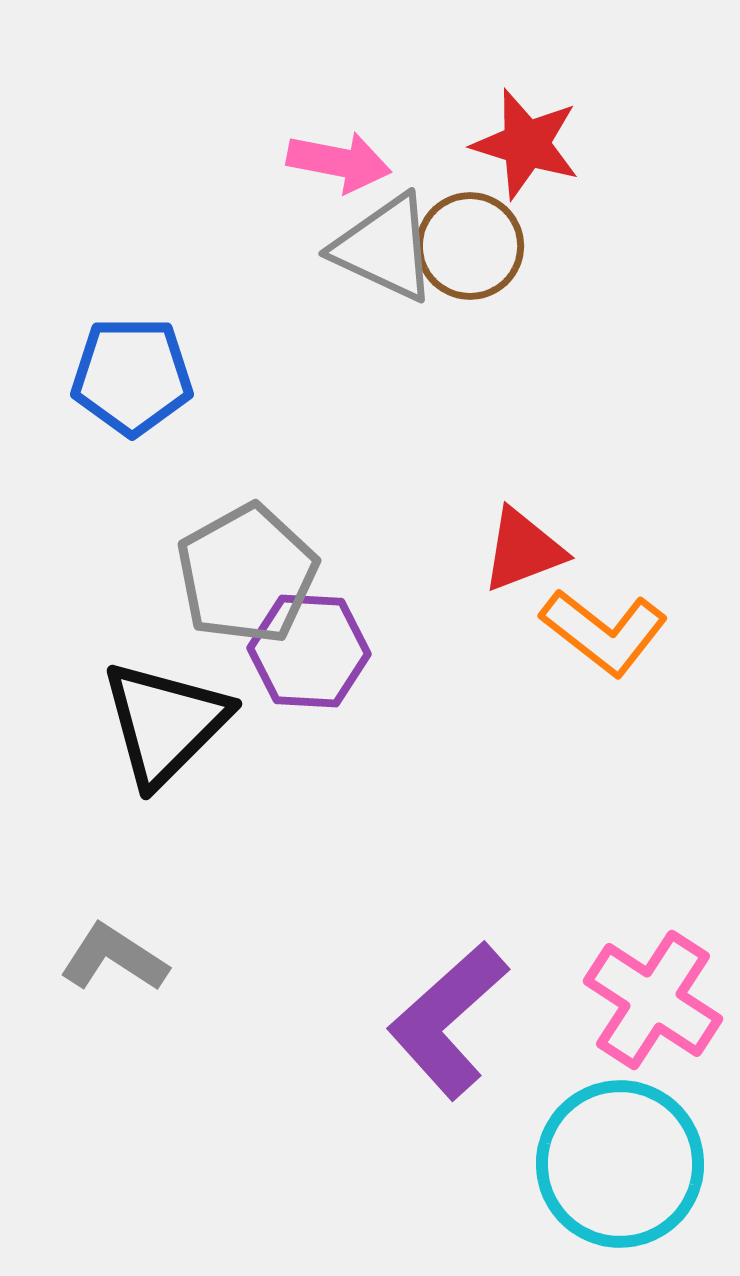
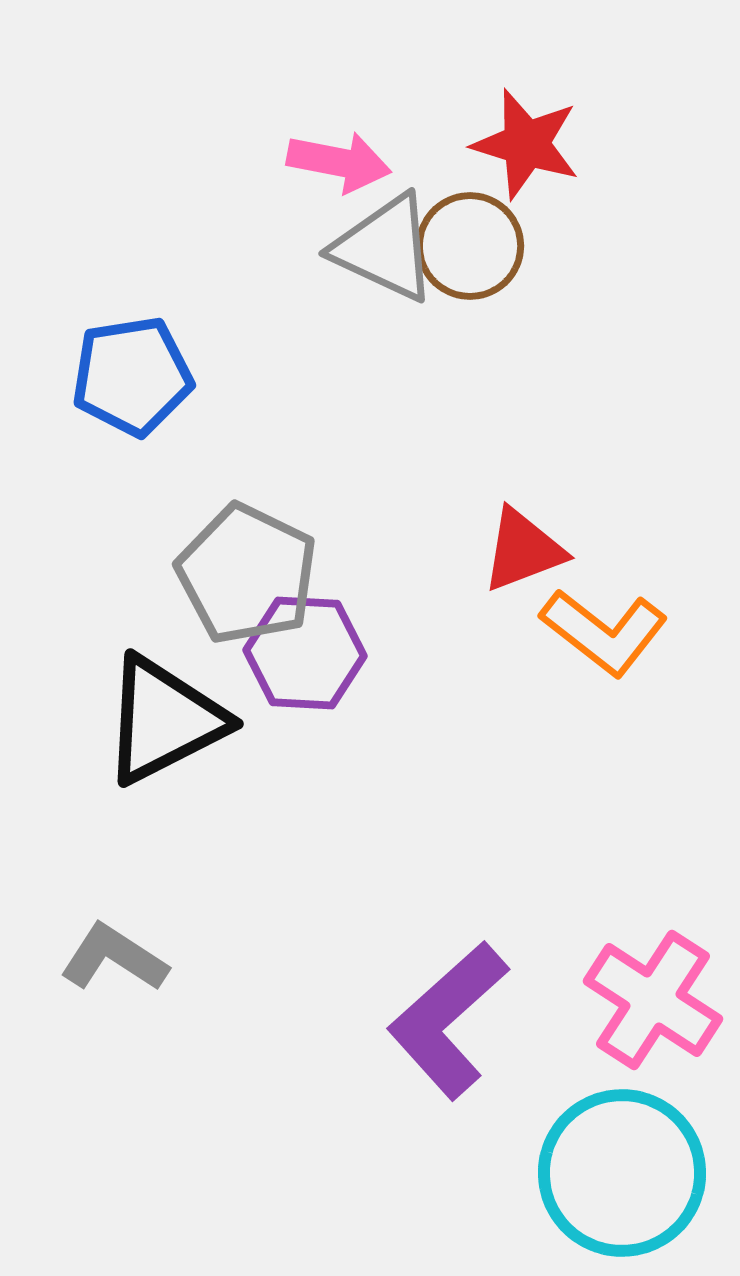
blue pentagon: rotated 9 degrees counterclockwise
gray pentagon: rotated 17 degrees counterclockwise
purple hexagon: moved 4 px left, 2 px down
black triangle: moved 1 px left, 3 px up; rotated 18 degrees clockwise
cyan circle: moved 2 px right, 9 px down
